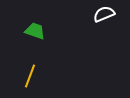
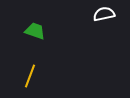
white semicircle: rotated 10 degrees clockwise
